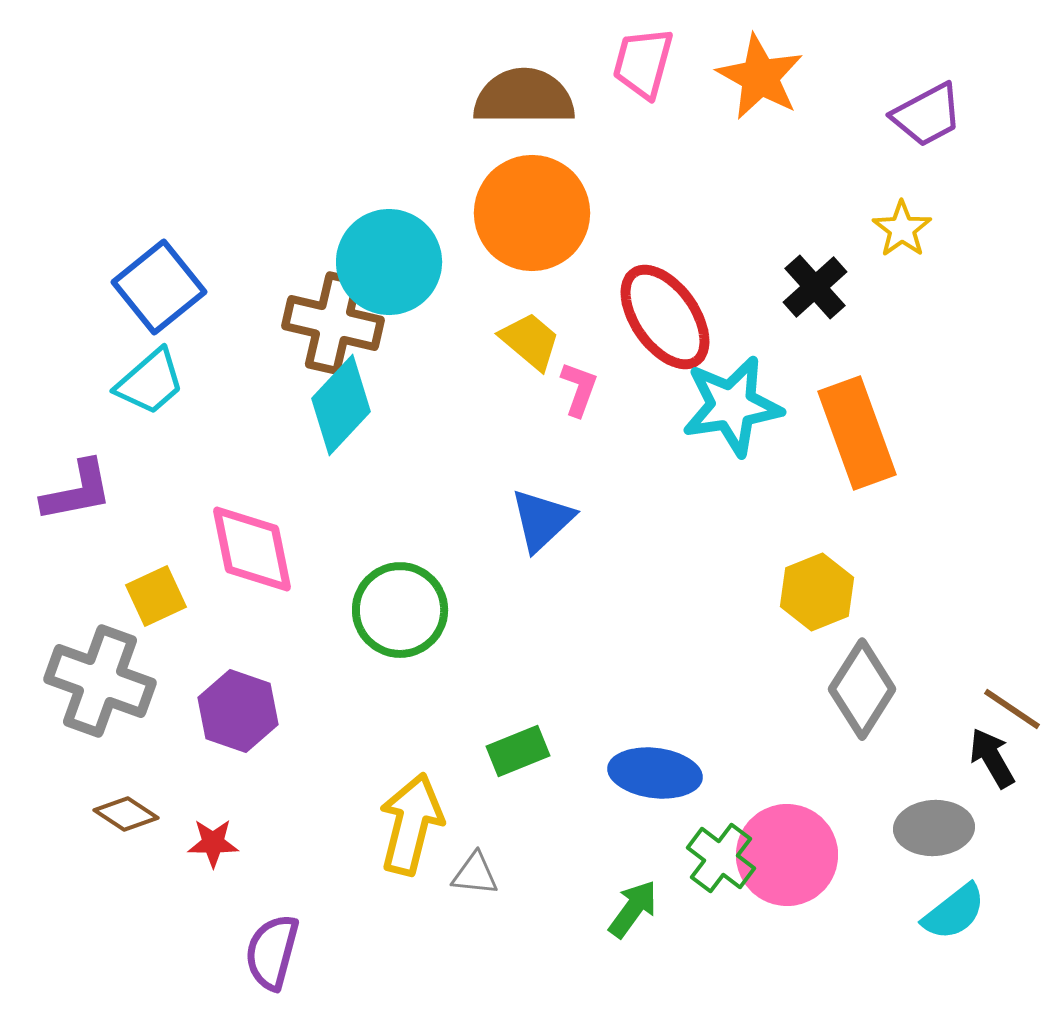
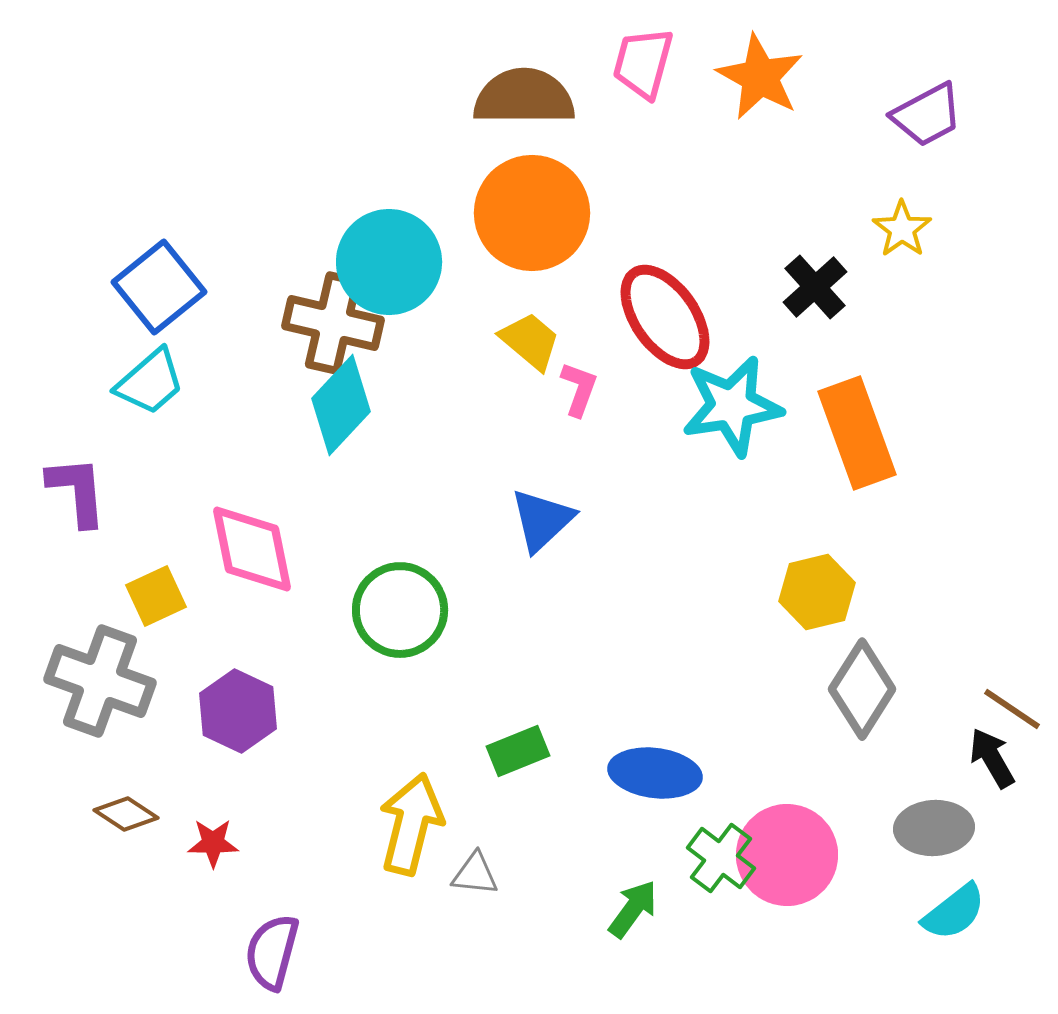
purple L-shape: rotated 84 degrees counterclockwise
yellow hexagon: rotated 8 degrees clockwise
purple hexagon: rotated 6 degrees clockwise
